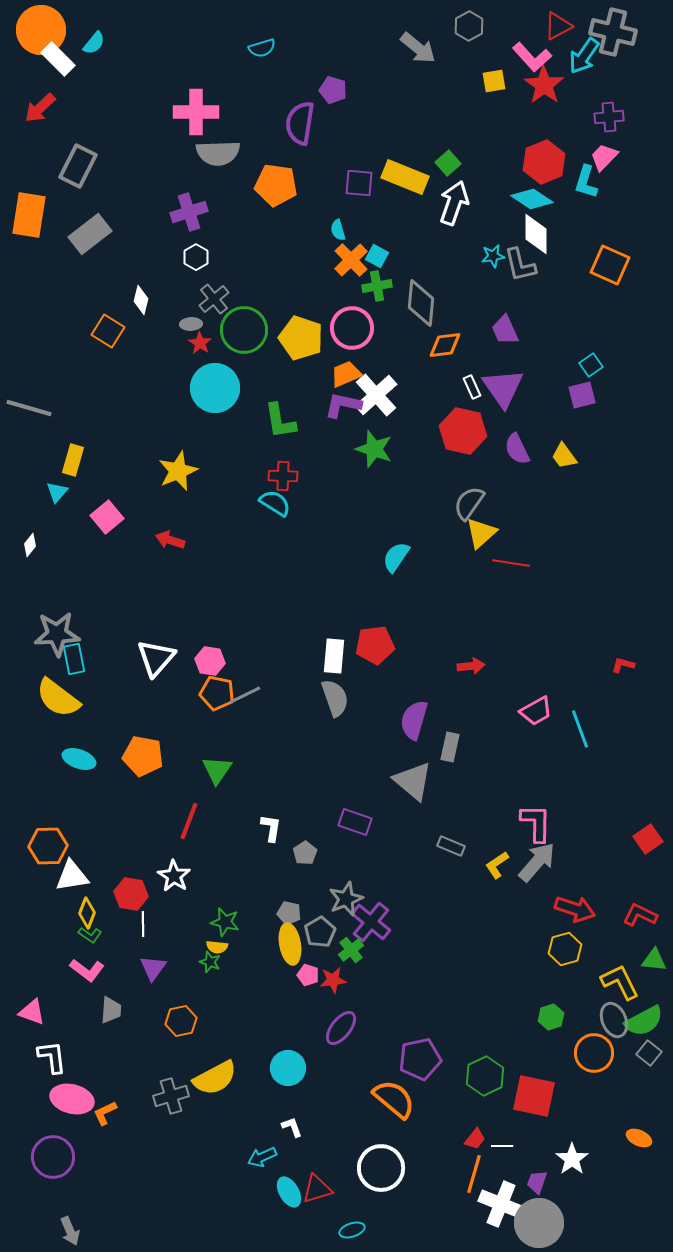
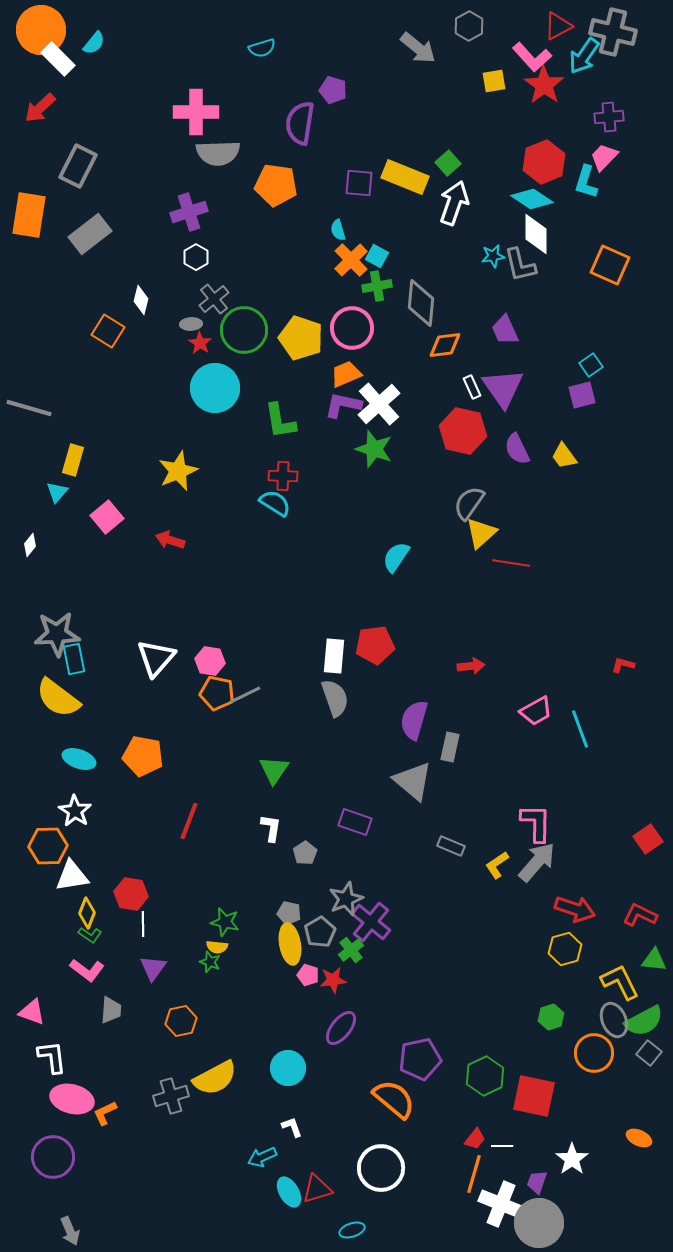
white cross at (376, 395): moved 3 px right, 9 px down
green triangle at (217, 770): moved 57 px right
white star at (174, 876): moved 99 px left, 65 px up
